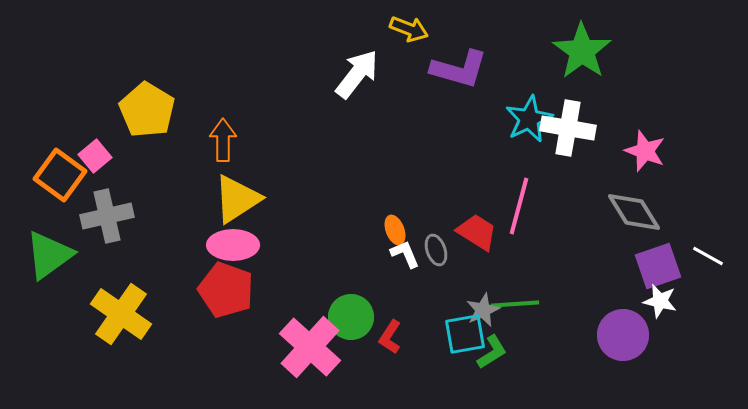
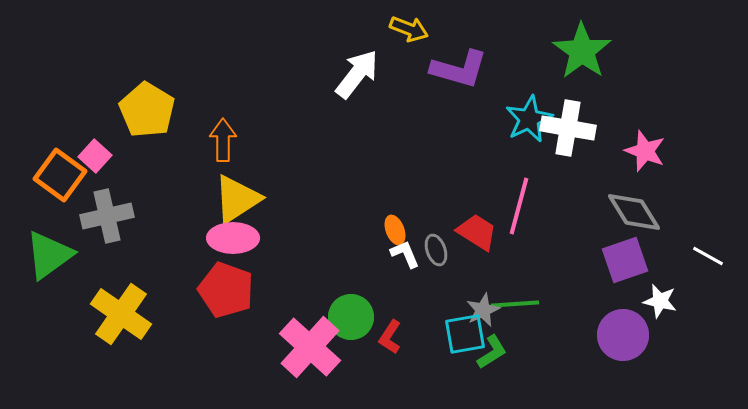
pink square: rotated 8 degrees counterclockwise
pink ellipse: moved 7 px up
purple square: moved 33 px left, 6 px up
